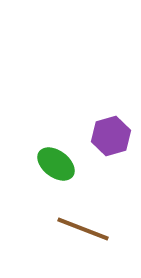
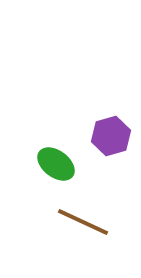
brown line: moved 7 px up; rotated 4 degrees clockwise
